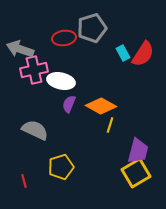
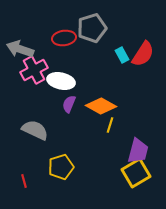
cyan rectangle: moved 1 px left, 2 px down
pink cross: rotated 16 degrees counterclockwise
